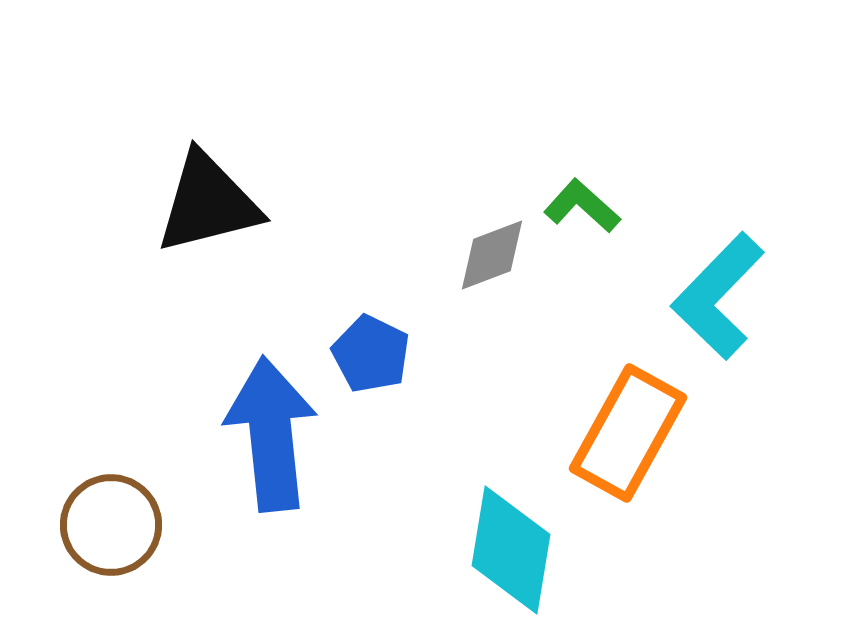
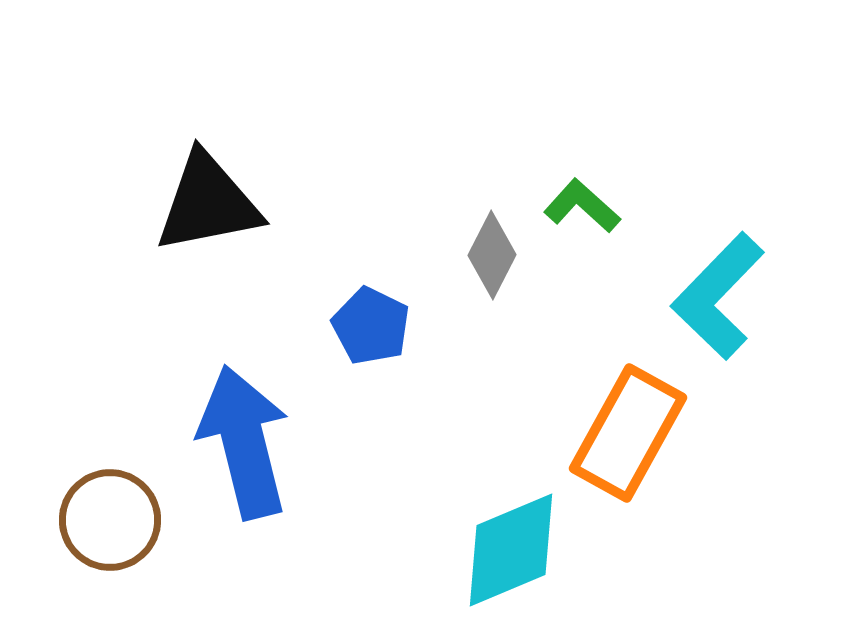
black triangle: rotated 3 degrees clockwise
gray diamond: rotated 42 degrees counterclockwise
blue pentagon: moved 28 px up
blue arrow: moved 27 px left, 8 px down; rotated 8 degrees counterclockwise
brown circle: moved 1 px left, 5 px up
cyan diamond: rotated 58 degrees clockwise
